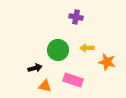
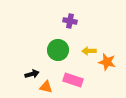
purple cross: moved 6 px left, 4 px down
yellow arrow: moved 2 px right, 3 px down
black arrow: moved 3 px left, 6 px down
orange triangle: moved 1 px right, 1 px down
